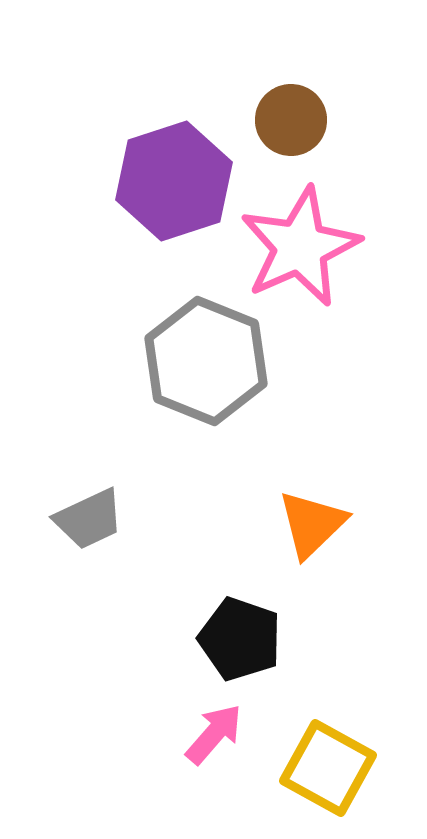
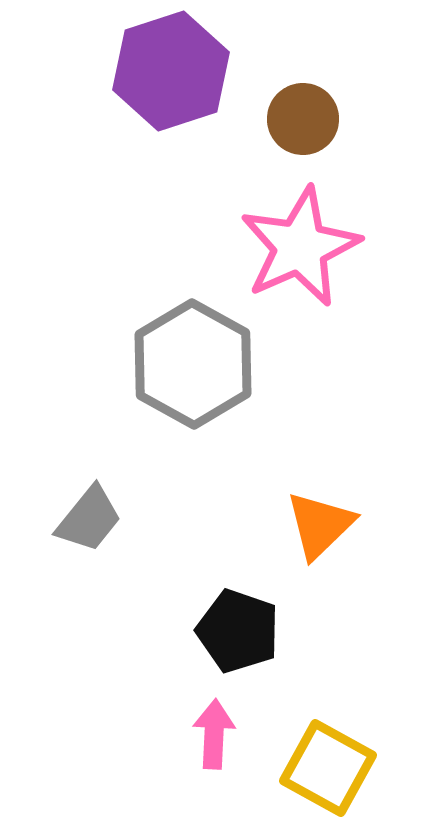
brown circle: moved 12 px right, 1 px up
purple hexagon: moved 3 px left, 110 px up
gray hexagon: moved 13 px left, 3 px down; rotated 7 degrees clockwise
gray trapezoid: rotated 26 degrees counterclockwise
orange triangle: moved 8 px right, 1 px down
black pentagon: moved 2 px left, 8 px up
pink arrow: rotated 38 degrees counterclockwise
